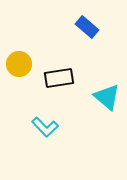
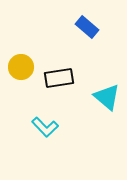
yellow circle: moved 2 px right, 3 px down
